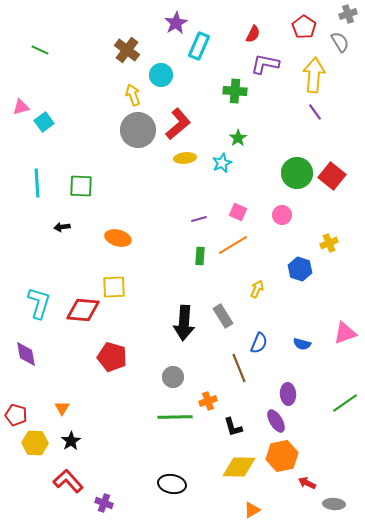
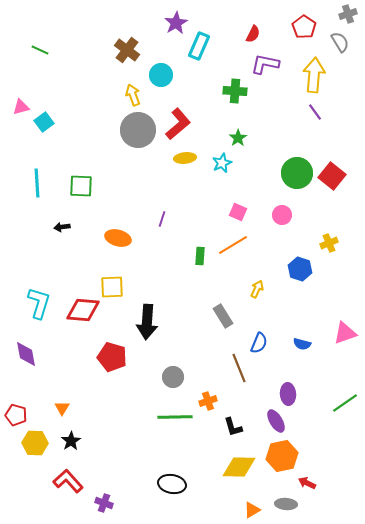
purple line at (199, 219): moved 37 px left; rotated 56 degrees counterclockwise
yellow square at (114, 287): moved 2 px left
black arrow at (184, 323): moved 37 px left, 1 px up
gray ellipse at (334, 504): moved 48 px left
